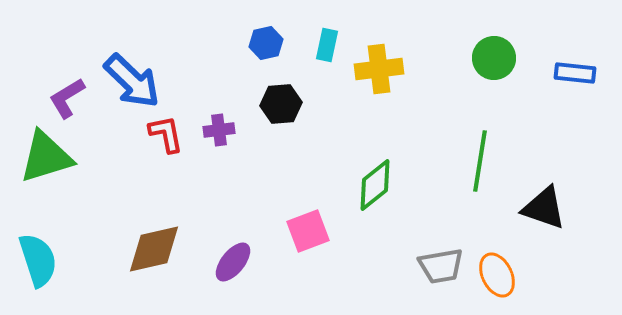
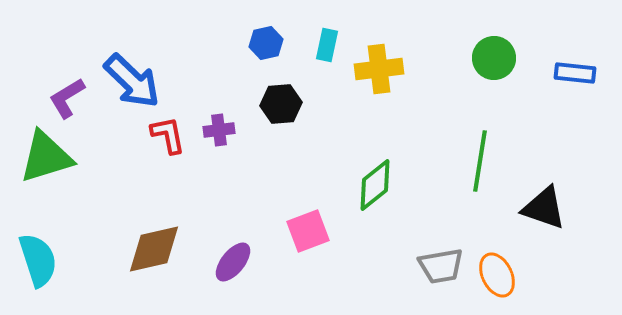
red L-shape: moved 2 px right, 1 px down
